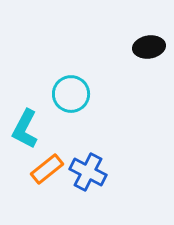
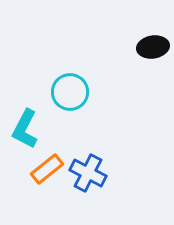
black ellipse: moved 4 px right
cyan circle: moved 1 px left, 2 px up
blue cross: moved 1 px down
